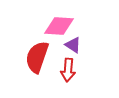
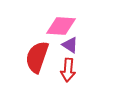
pink diamond: moved 2 px right
purple triangle: moved 3 px left
